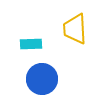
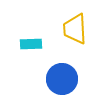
blue circle: moved 20 px right
